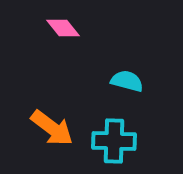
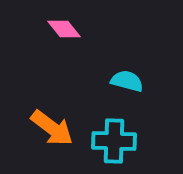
pink diamond: moved 1 px right, 1 px down
